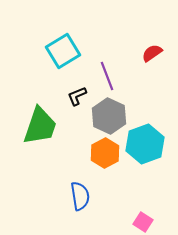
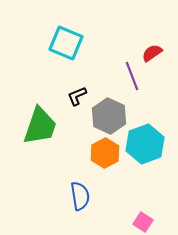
cyan square: moved 3 px right, 8 px up; rotated 36 degrees counterclockwise
purple line: moved 25 px right
